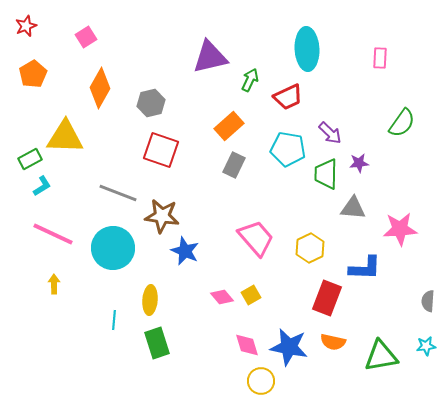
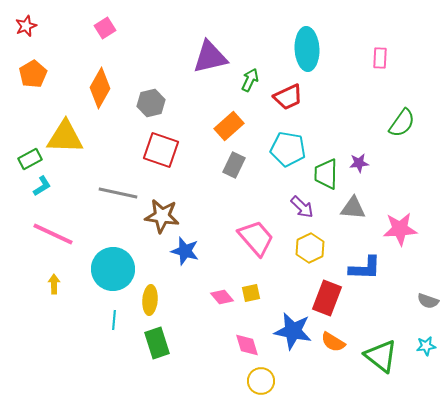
pink square at (86, 37): moved 19 px right, 9 px up
purple arrow at (330, 133): moved 28 px left, 74 px down
gray line at (118, 193): rotated 9 degrees counterclockwise
cyan circle at (113, 248): moved 21 px down
blue star at (185, 251): rotated 8 degrees counterclockwise
yellow square at (251, 295): moved 2 px up; rotated 18 degrees clockwise
gray semicircle at (428, 301): rotated 75 degrees counterclockwise
orange semicircle at (333, 342): rotated 20 degrees clockwise
blue star at (289, 347): moved 4 px right, 16 px up
green triangle at (381, 356): rotated 48 degrees clockwise
